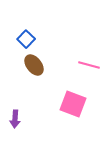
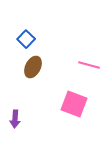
brown ellipse: moved 1 px left, 2 px down; rotated 65 degrees clockwise
pink square: moved 1 px right
